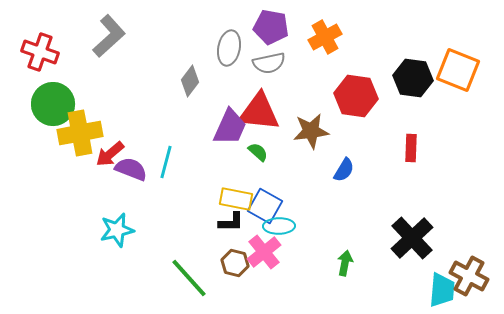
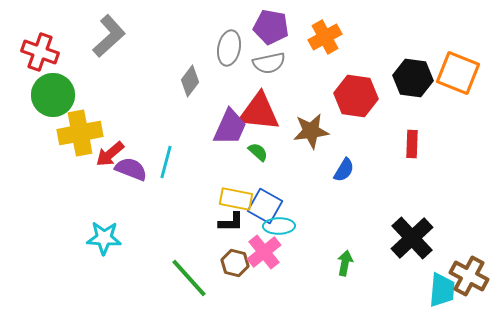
orange square: moved 3 px down
green circle: moved 9 px up
red rectangle: moved 1 px right, 4 px up
cyan star: moved 13 px left, 8 px down; rotated 16 degrees clockwise
